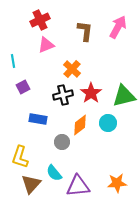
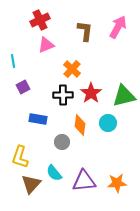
black cross: rotated 12 degrees clockwise
orange diamond: rotated 45 degrees counterclockwise
purple triangle: moved 6 px right, 5 px up
